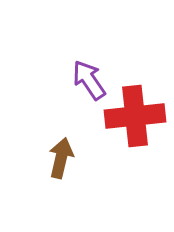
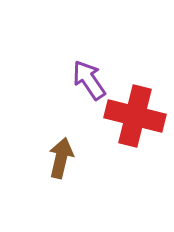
red cross: rotated 20 degrees clockwise
